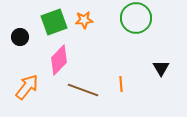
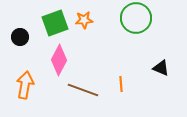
green square: moved 1 px right, 1 px down
pink diamond: rotated 16 degrees counterclockwise
black triangle: rotated 36 degrees counterclockwise
orange arrow: moved 2 px left, 2 px up; rotated 28 degrees counterclockwise
